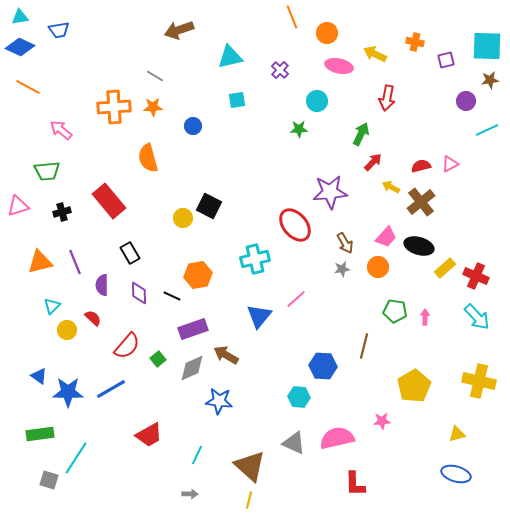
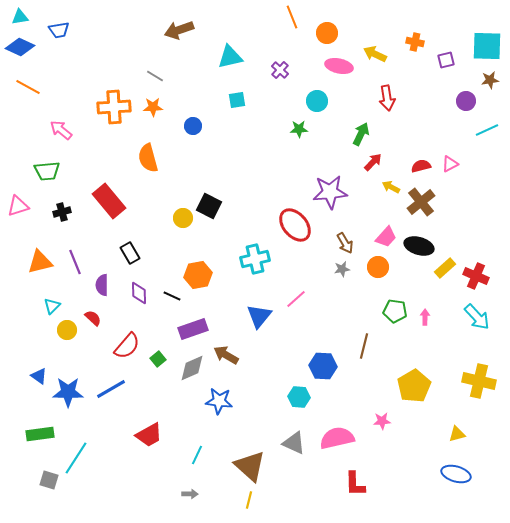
red arrow at (387, 98): rotated 20 degrees counterclockwise
